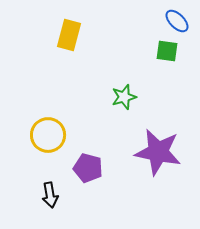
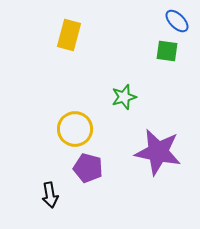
yellow circle: moved 27 px right, 6 px up
